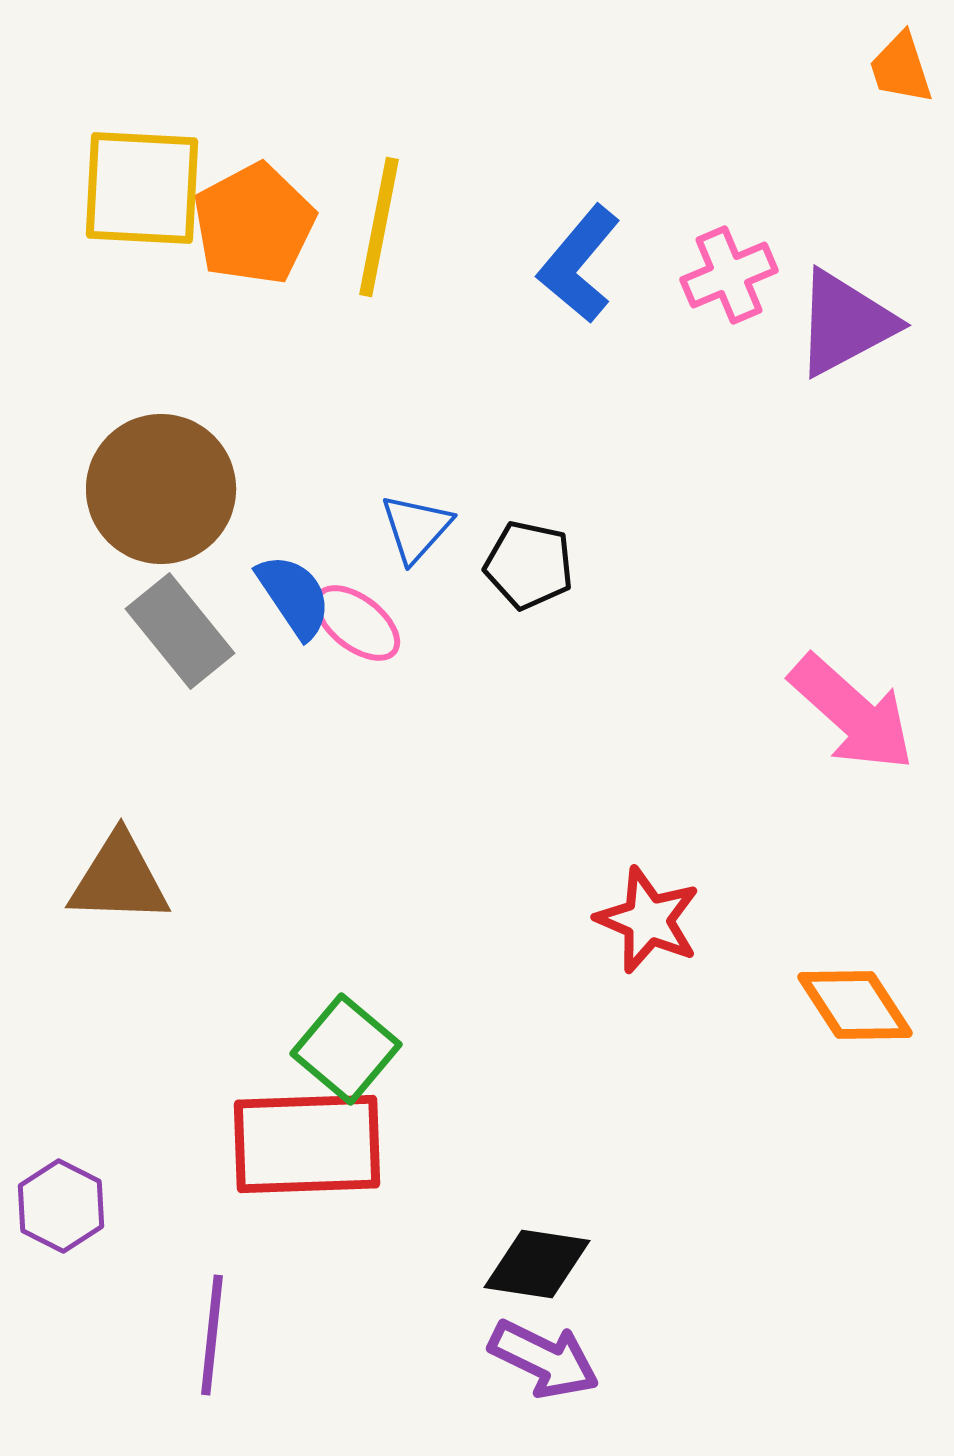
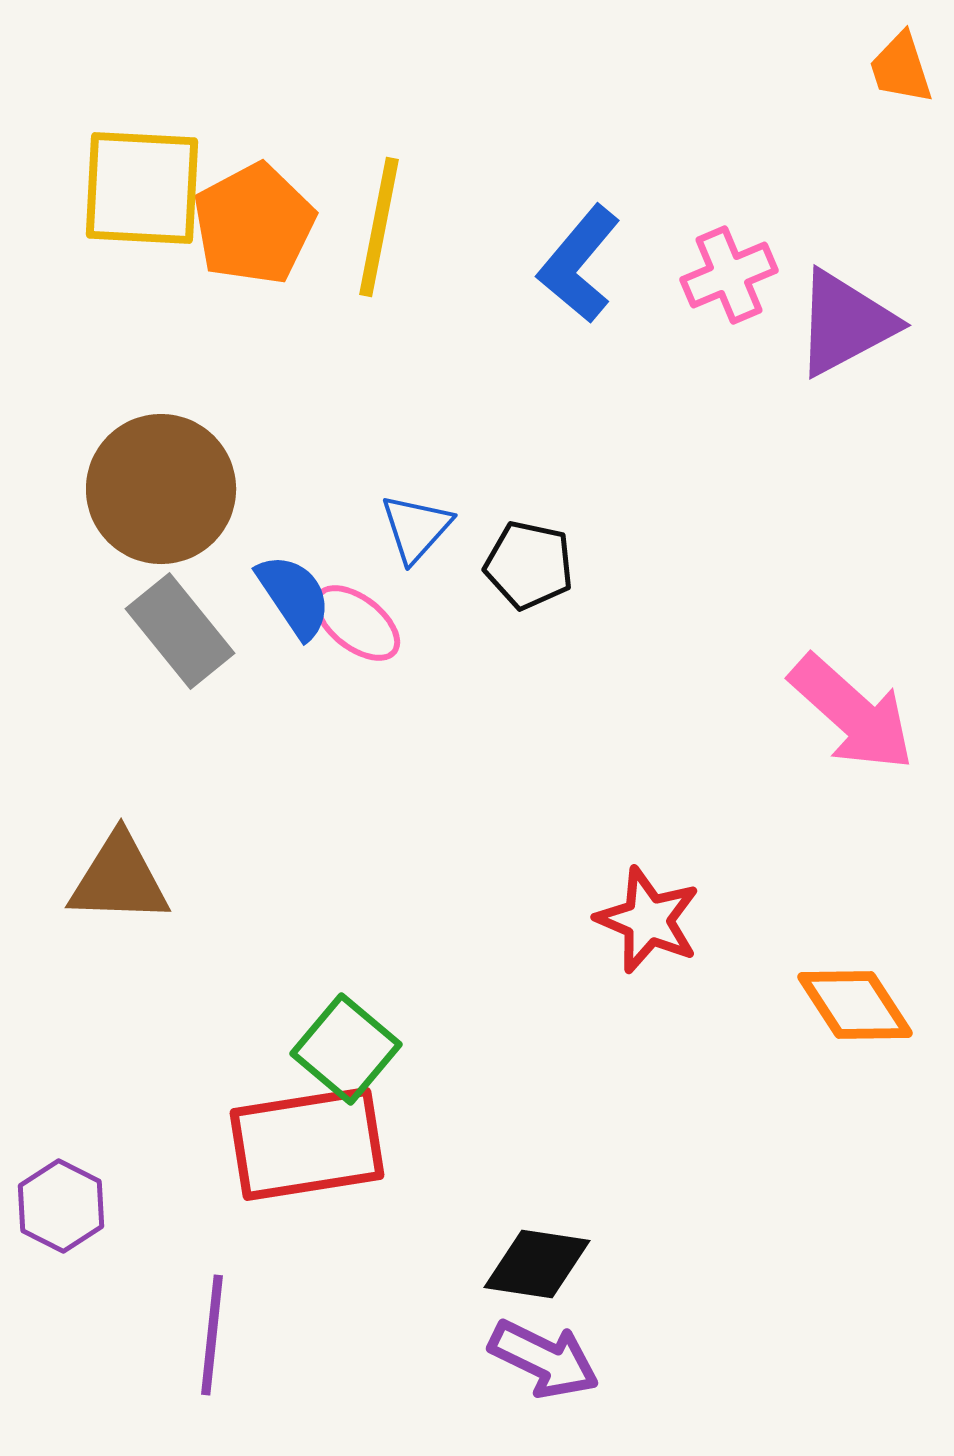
red rectangle: rotated 7 degrees counterclockwise
